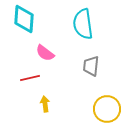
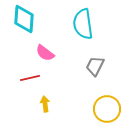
gray trapezoid: moved 4 px right; rotated 20 degrees clockwise
